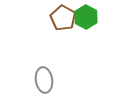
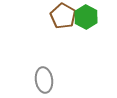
brown pentagon: moved 2 px up
